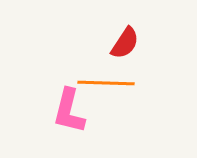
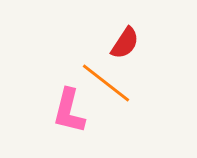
orange line: rotated 36 degrees clockwise
